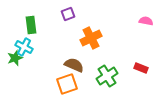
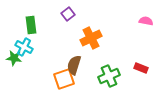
purple square: rotated 16 degrees counterclockwise
green star: moved 1 px left; rotated 28 degrees clockwise
brown semicircle: rotated 96 degrees counterclockwise
green cross: moved 2 px right; rotated 10 degrees clockwise
orange square: moved 3 px left, 5 px up
